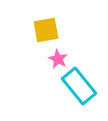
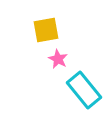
cyan rectangle: moved 5 px right, 4 px down
